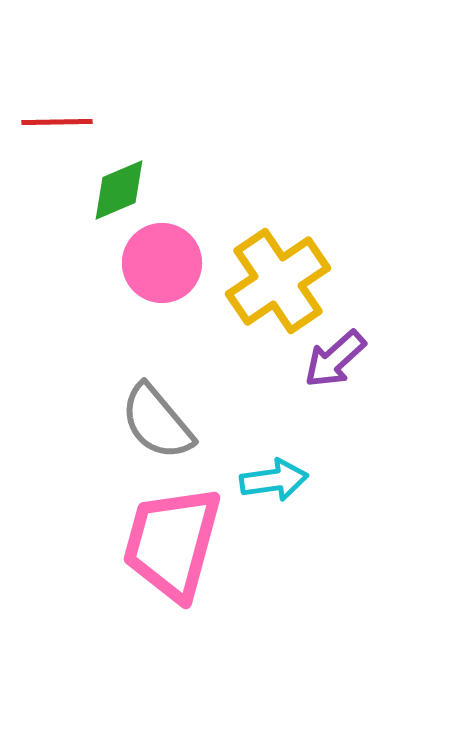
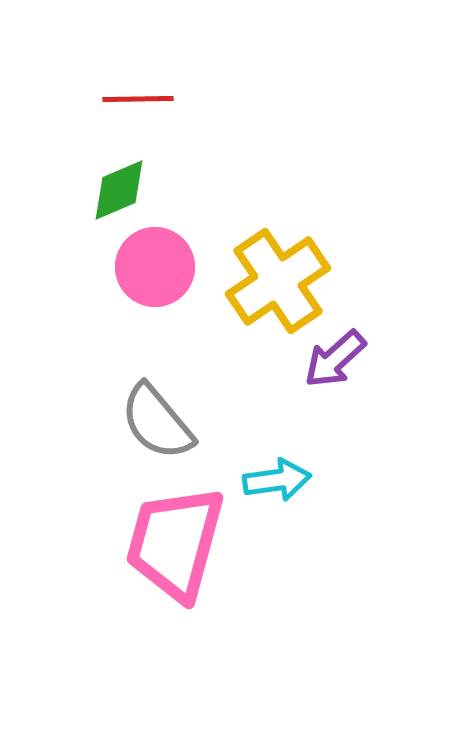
red line: moved 81 px right, 23 px up
pink circle: moved 7 px left, 4 px down
cyan arrow: moved 3 px right
pink trapezoid: moved 3 px right
